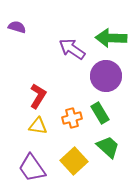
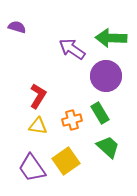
orange cross: moved 2 px down
yellow square: moved 8 px left; rotated 8 degrees clockwise
